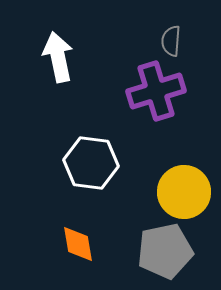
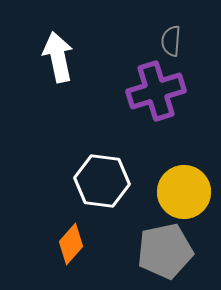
white hexagon: moved 11 px right, 18 px down
orange diamond: moved 7 px left; rotated 51 degrees clockwise
